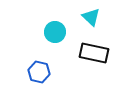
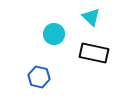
cyan circle: moved 1 px left, 2 px down
blue hexagon: moved 5 px down
